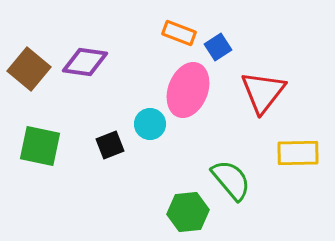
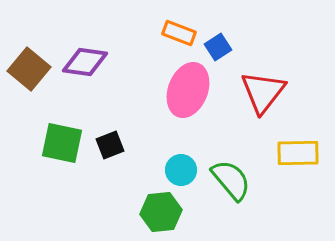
cyan circle: moved 31 px right, 46 px down
green square: moved 22 px right, 3 px up
green hexagon: moved 27 px left
